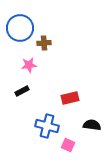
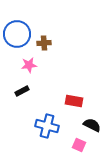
blue circle: moved 3 px left, 6 px down
red rectangle: moved 4 px right, 3 px down; rotated 24 degrees clockwise
black semicircle: rotated 18 degrees clockwise
pink square: moved 11 px right
